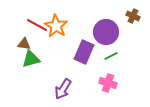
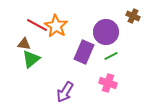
green triangle: rotated 24 degrees counterclockwise
purple arrow: moved 2 px right, 3 px down
